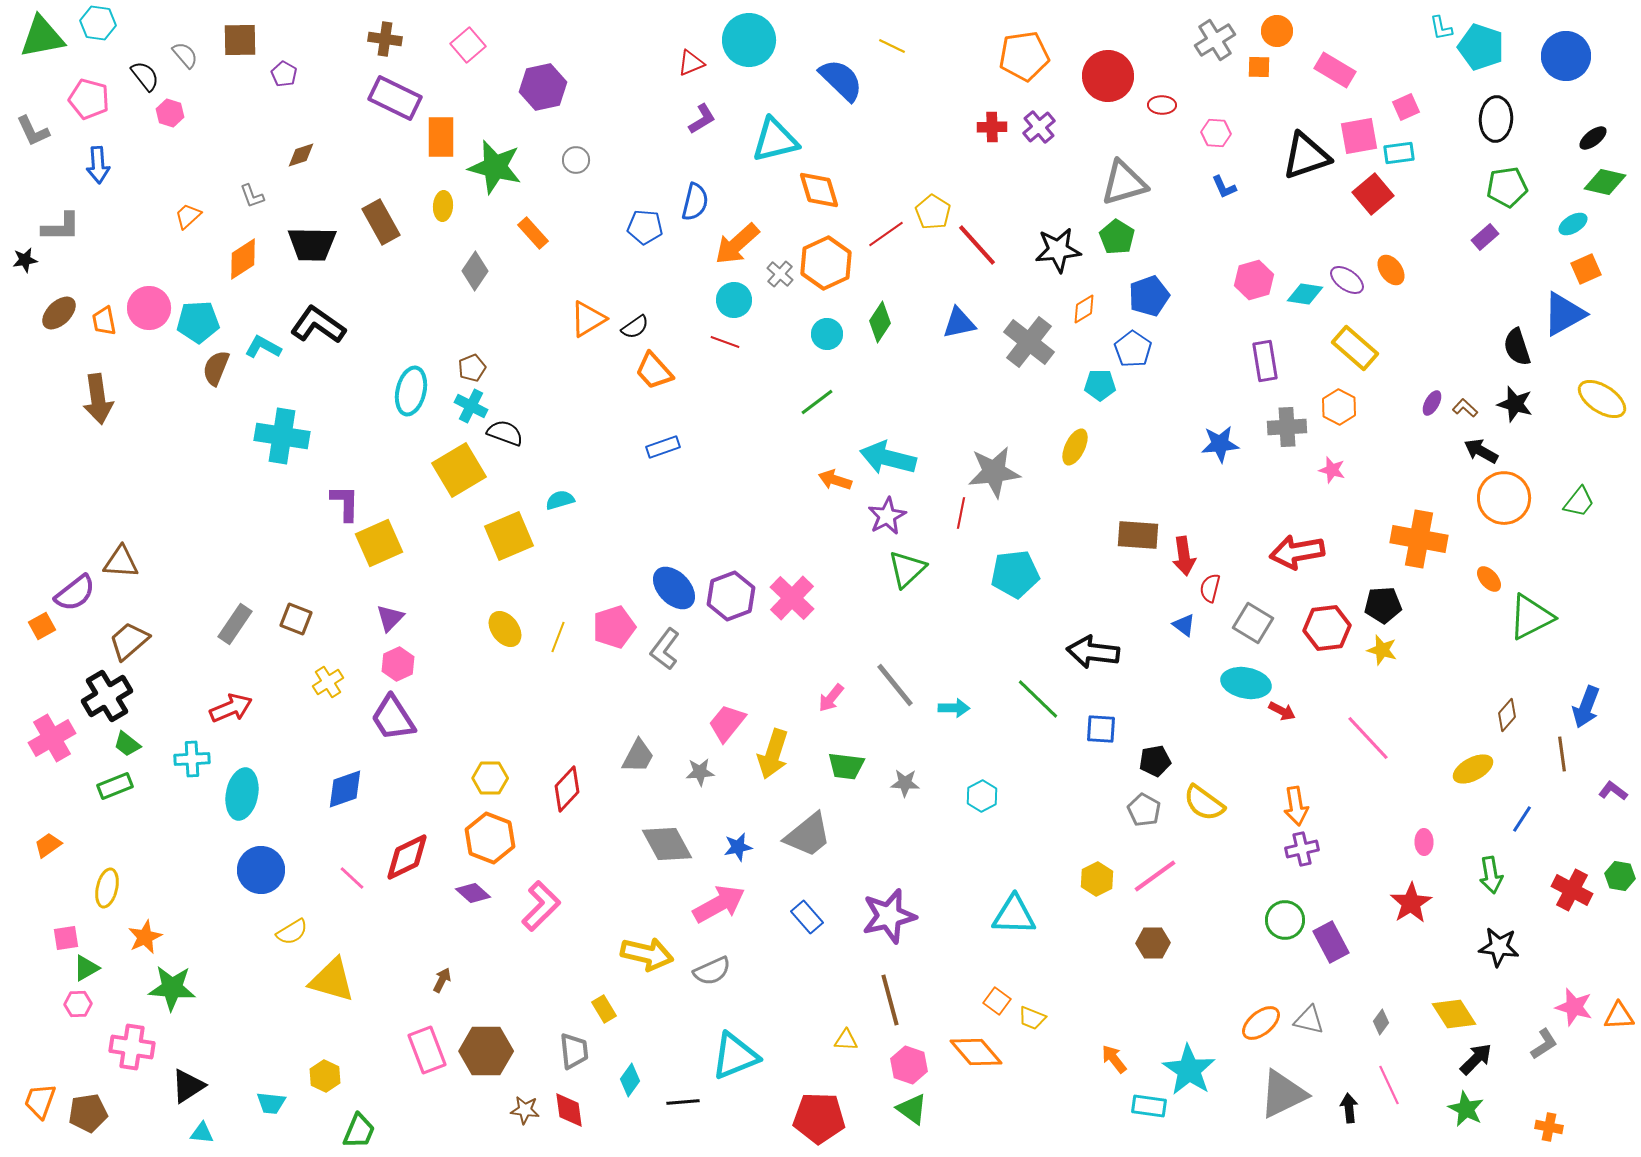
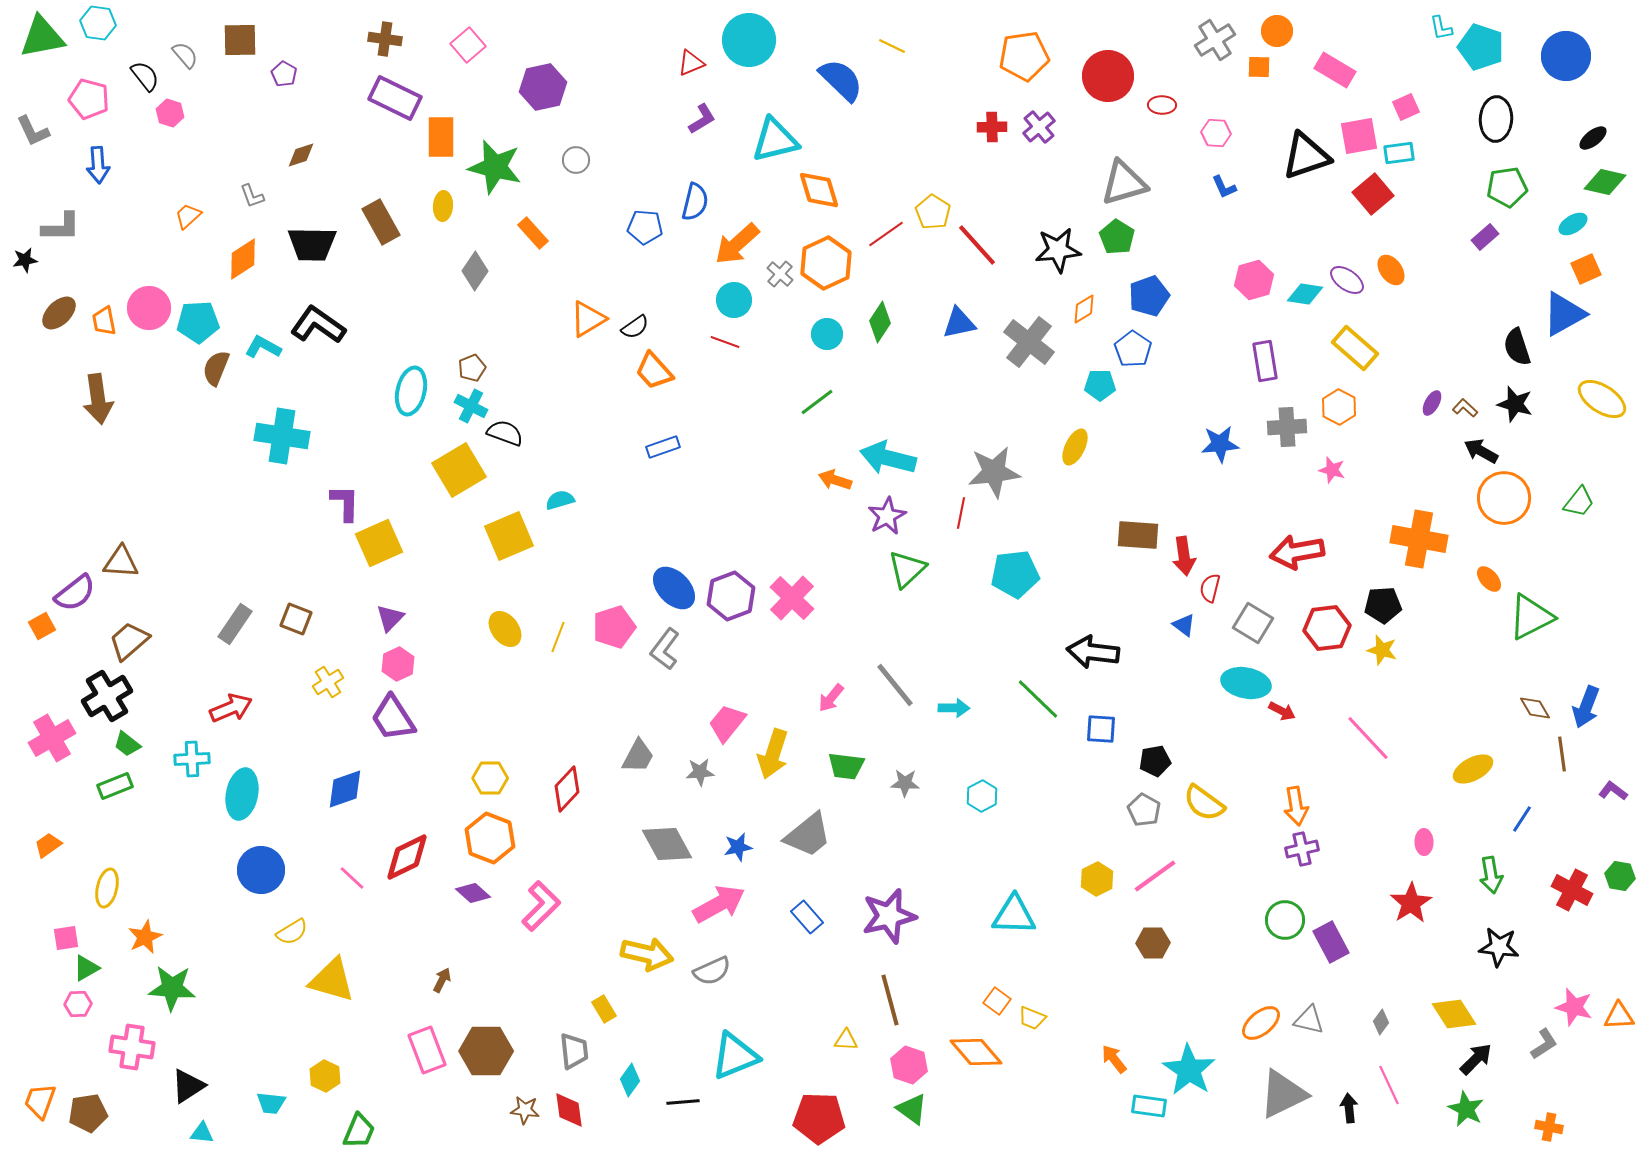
brown diamond at (1507, 715): moved 28 px right, 7 px up; rotated 72 degrees counterclockwise
